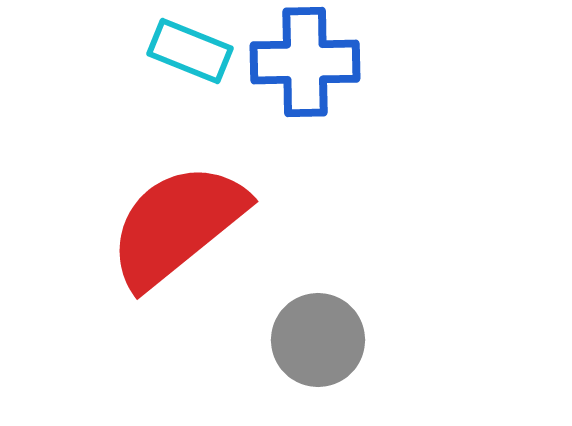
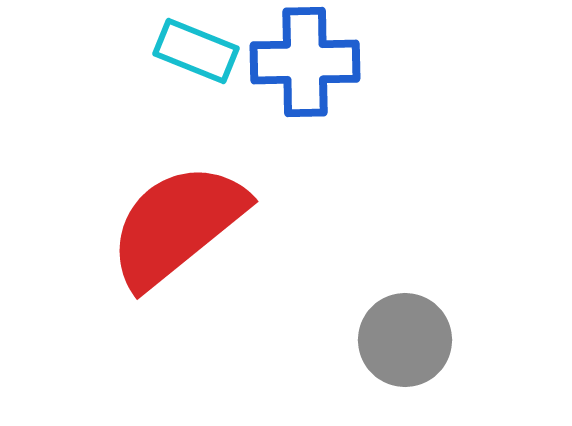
cyan rectangle: moved 6 px right
gray circle: moved 87 px right
